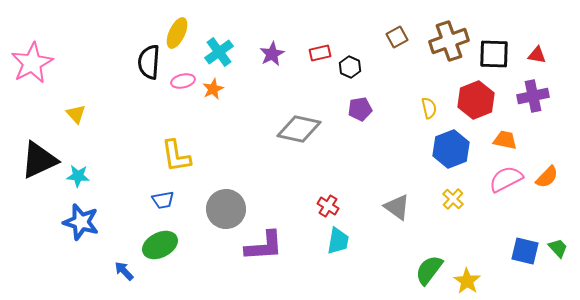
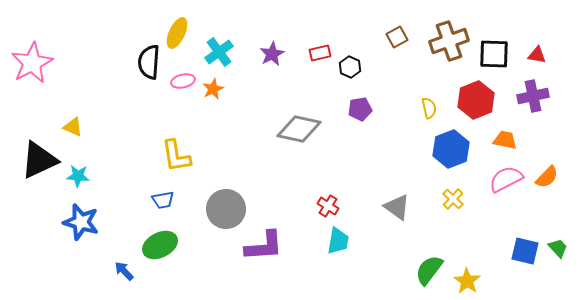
yellow triangle: moved 3 px left, 13 px down; rotated 25 degrees counterclockwise
